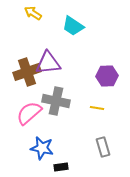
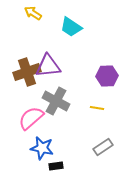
cyan trapezoid: moved 2 px left, 1 px down
purple triangle: moved 3 px down
gray cross: rotated 16 degrees clockwise
pink semicircle: moved 2 px right, 5 px down
gray rectangle: rotated 72 degrees clockwise
black rectangle: moved 5 px left, 1 px up
